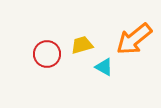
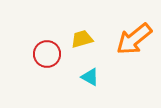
yellow trapezoid: moved 6 px up
cyan triangle: moved 14 px left, 10 px down
